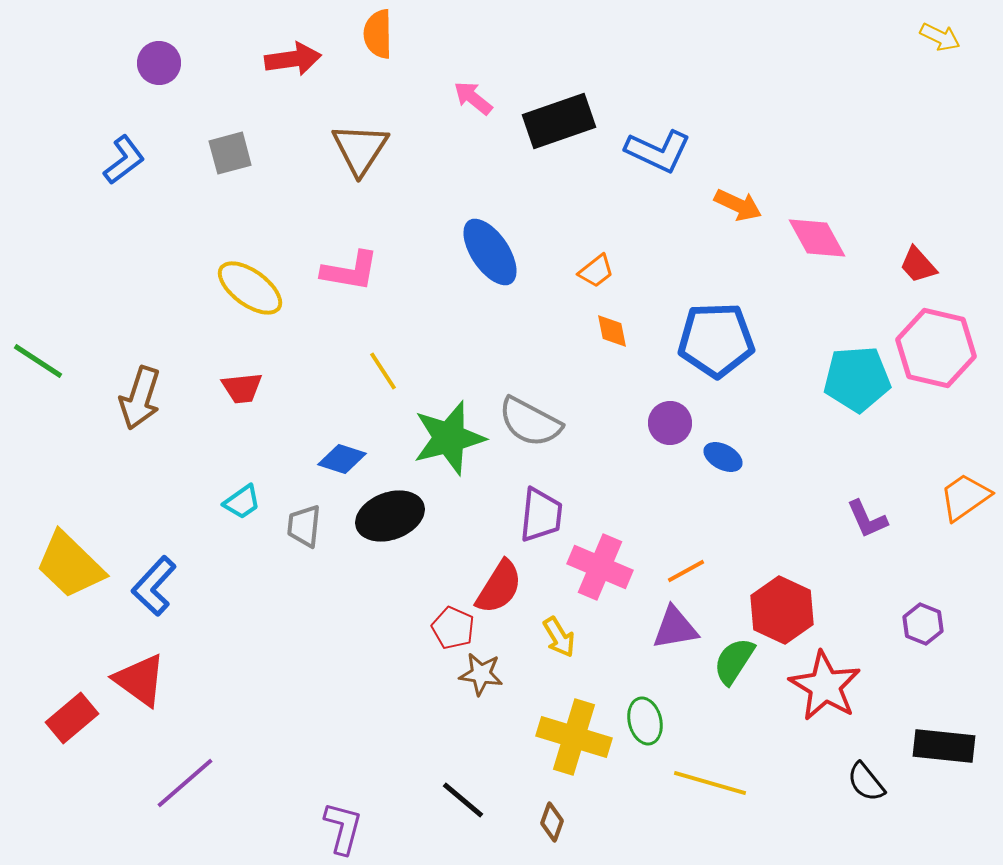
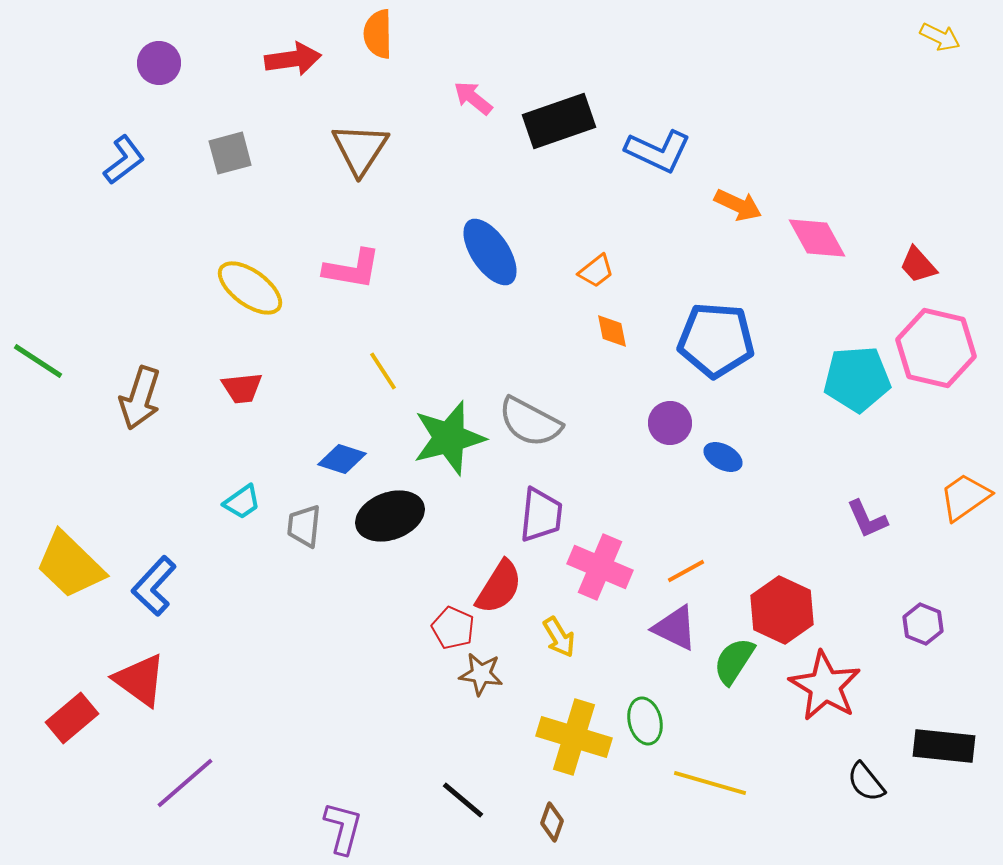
pink L-shape at (350, 271): moved 2 px right, 2 px up
blue pentagon at (716, 340): rotated 6 degrees clockwise
purple triangle at (675, 628): rotated 36 degrees clockwise
